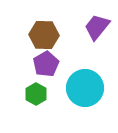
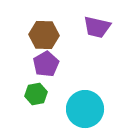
purple trapezoid: rotated 116 degrees counterclockwise
cyan circle: moved 21 px down
green hexagon: rotated 20 degrees clockwise
